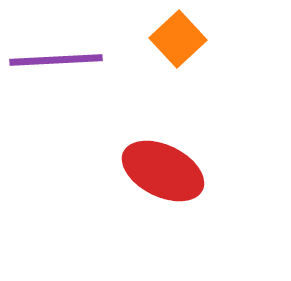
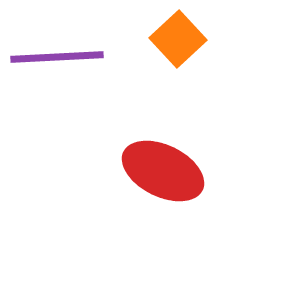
purple line: moved 1 px right, 3 px up
